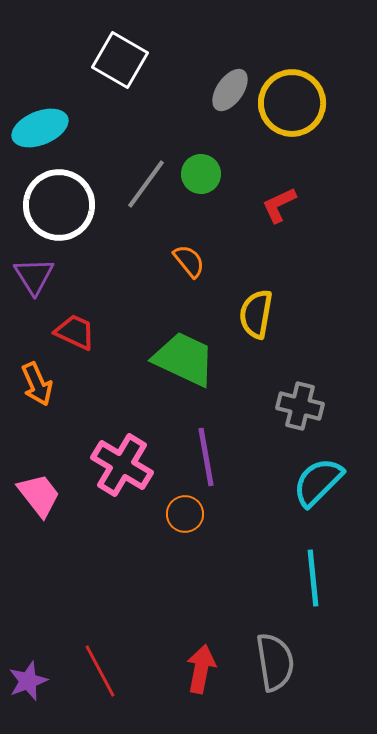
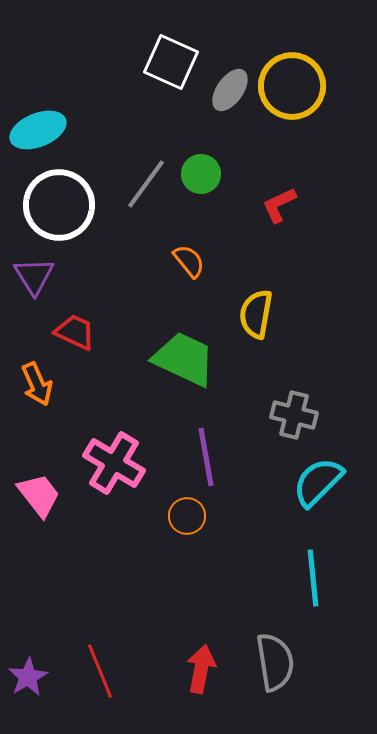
white square: moved 51 px right, 2 px down; rotated 6 degrees counterclockwise
yellow circle: moved 17 px up
cyan ellipse: moved 2 px left, 2 px down
gray cross: moved 6 px left, 9 px down
pink cross: moved 8 px left, 2 px up
orange circle: moved 2 px right, 2 px down
red line: rotated 6 degrees clockwise
purple star: moved 4 px up; rotated 9 degrees counterclockwise
